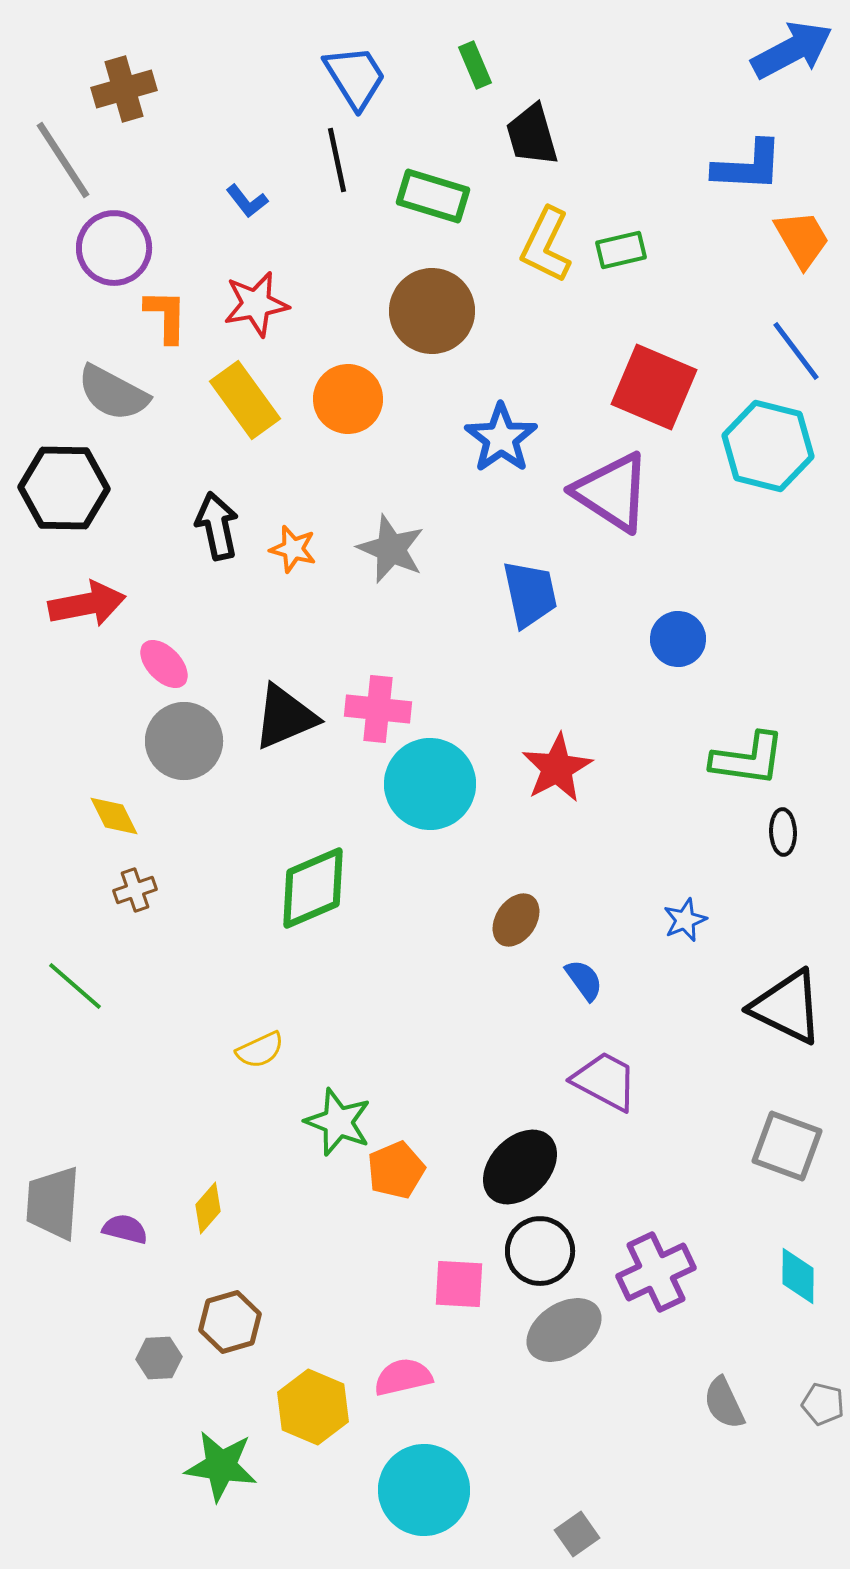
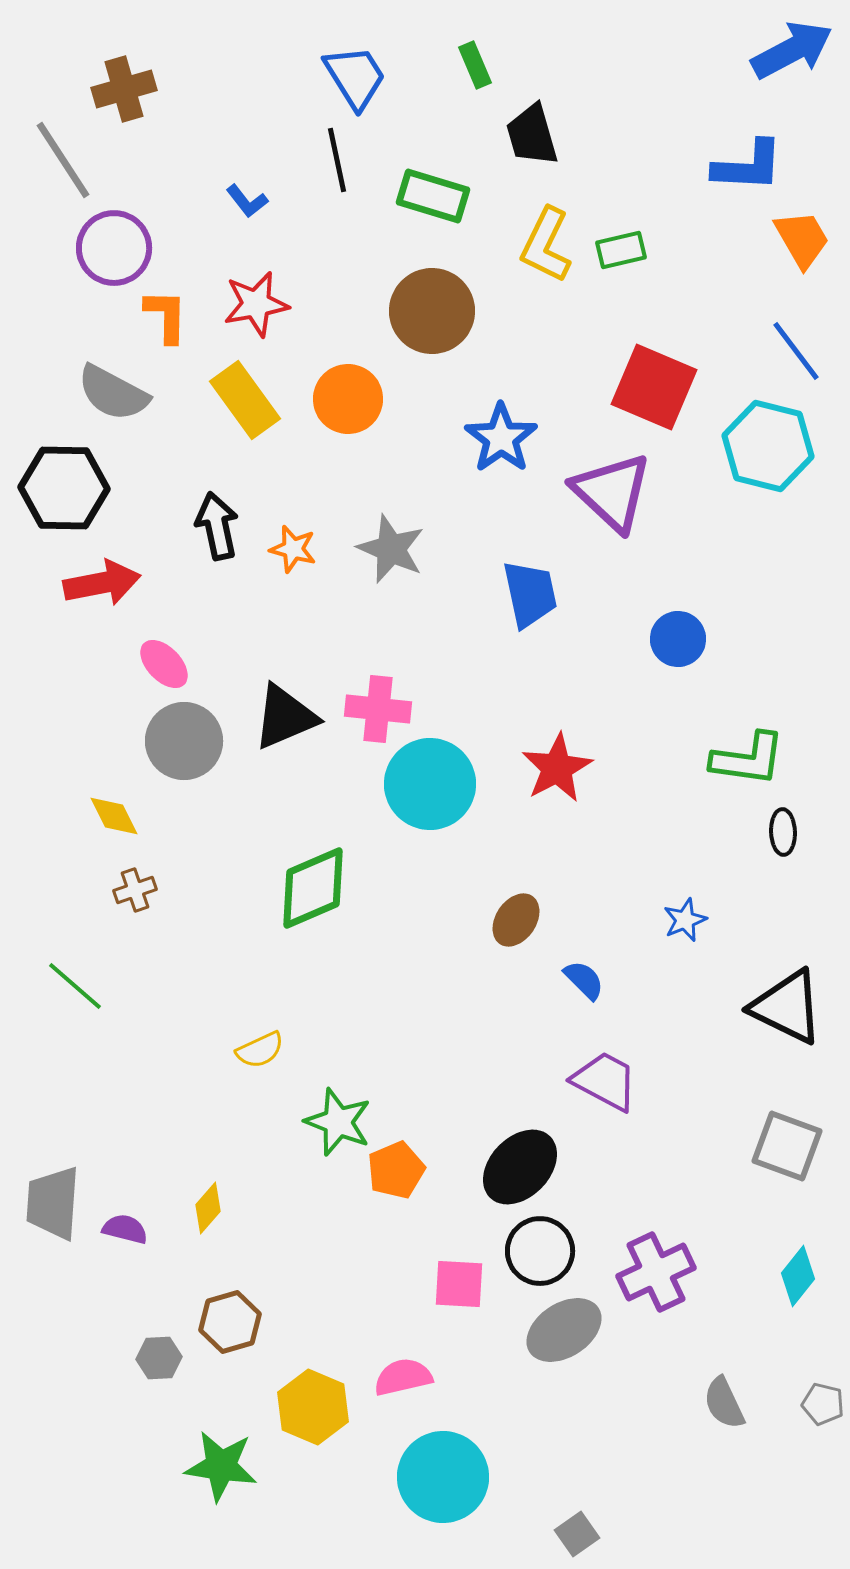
purple triangle at (612, 492): rotated 10 degrees clockwise
red arrow at (87, 604): moved 15 px right, 21 px up
blue semicircle at (584, 980): rotated 9 degrees counterclockwise
cyan diamond at (798, 1276): rotated 38 degrees clockwise
cyan circle at (424, 1490): moved 19 px right, 13 px up
